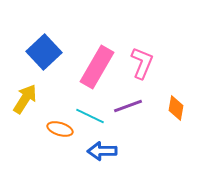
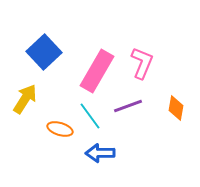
pink rectangle: moved 4 px down
cyan line: rotated 28 degrees clockwise
blue arrow: moved 2 px left, 2 px down
